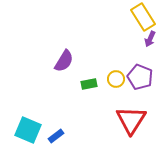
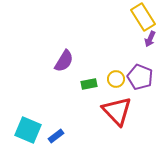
red triangle: moved 14 px left, 9 px up; rotated 16 degrees counterclockwise
